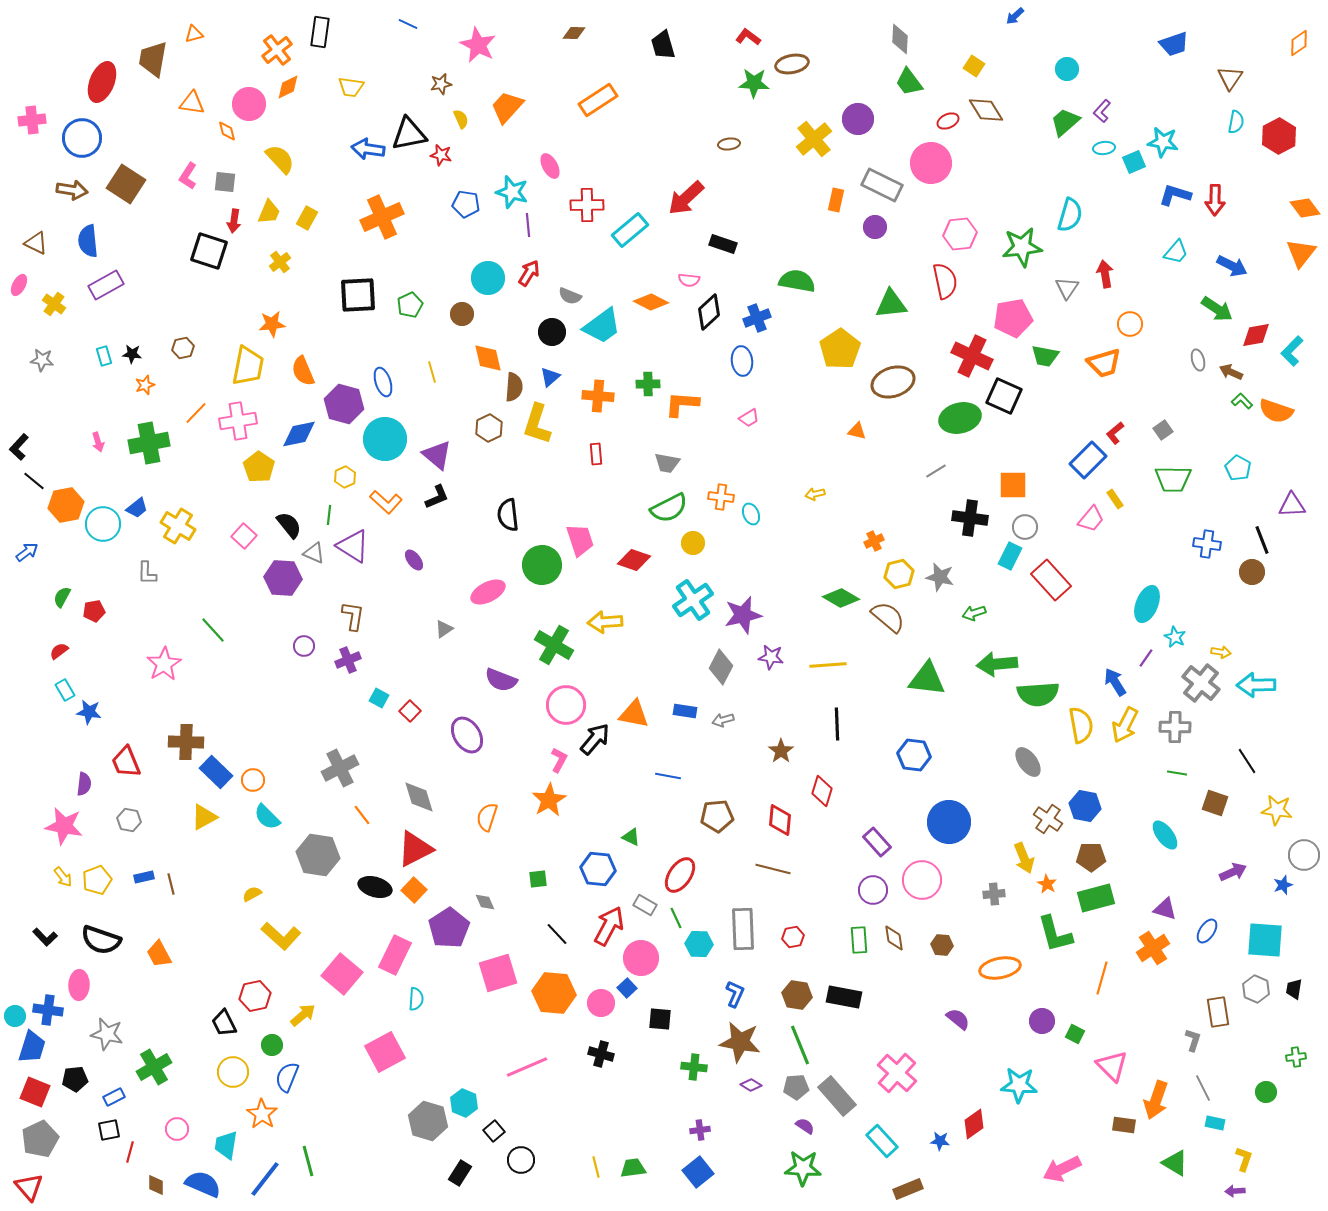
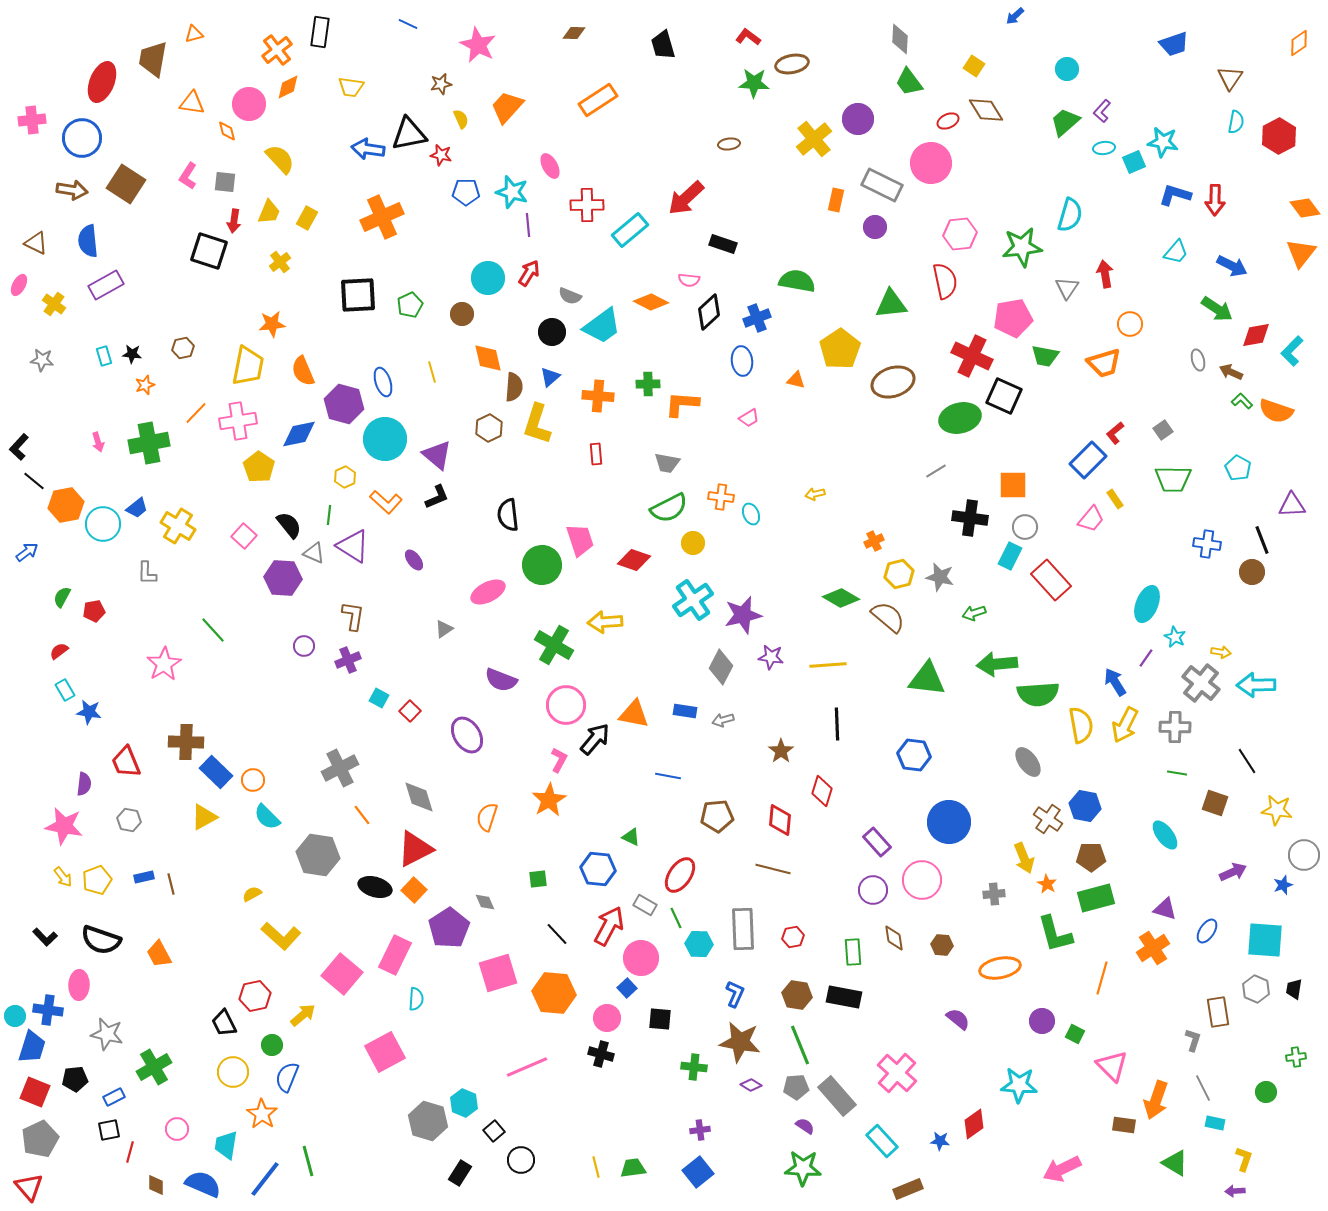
blue pentagon at (466, 204): moved 12 px up; rotated 8 degrees counterclockwise
orange triangle at (857, 431): moved 61 px left, 51 px up
green rectangle at (859, 940): moved 6 px left, 12 px down
pink circle at (601, 1003): moved 6 px right, 15 px down
